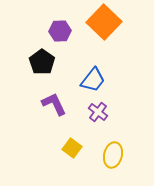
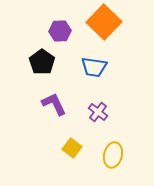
blue trapezoid: moved 1 px right, 13 px up; rotated 60 degrees clockwise
